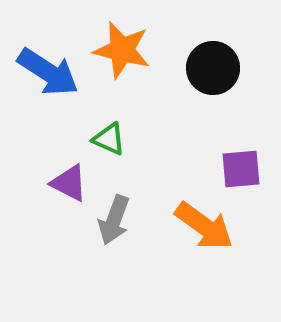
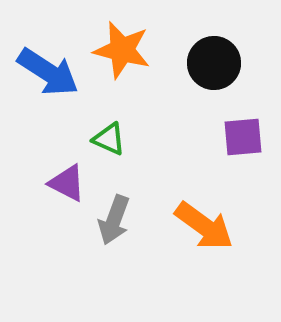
black circle: moved 1 px right, 5 px up
purple square: moved 2 px right, 32 px up
purple triangle: moved 2 px left
